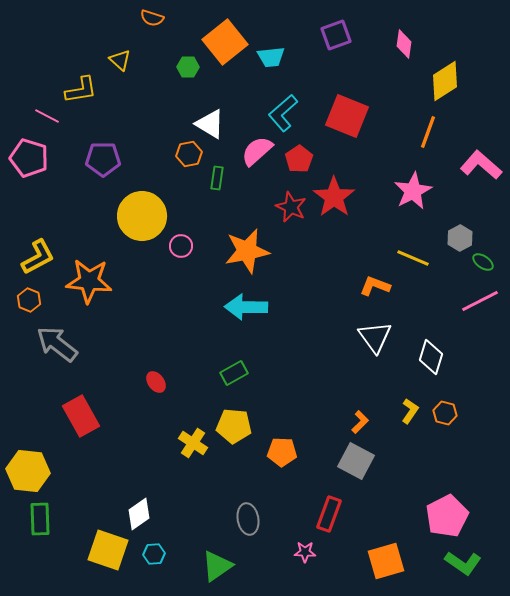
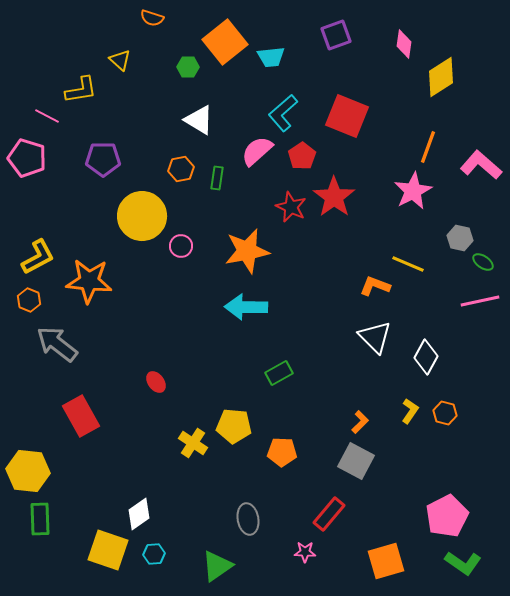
yellow diamond at (445, 81): moved 4 px left, 4 px up
white triangle at (210, 124): moved 11 px left, 4 px up
orange line at (428, 132): moved 15 px down
orange hexagon at (189, 154): moved 8 px left, 15 px down
pink pentagon at (29, 158): moved 2 px left
red pentagon at (299, 159): moved 3 px right, 3 px up
gray hexagon at (460, 238): rotated 20 degrees counterclockwise
yellow line at (413, 258): moved 5 px left, 6 px down
pink line at (480, 301): rotated 15 degrees clockwise
white triangle at (375, 337): rotated 9 degrees counterclockwise
white diamond at (431, 357): moved 5 px left; rotated 12 degrees clockwise
green rectangle at (234, 373): moved 45 px right
red rectangle at (329, 514): rotated 20 degrees clockwise
